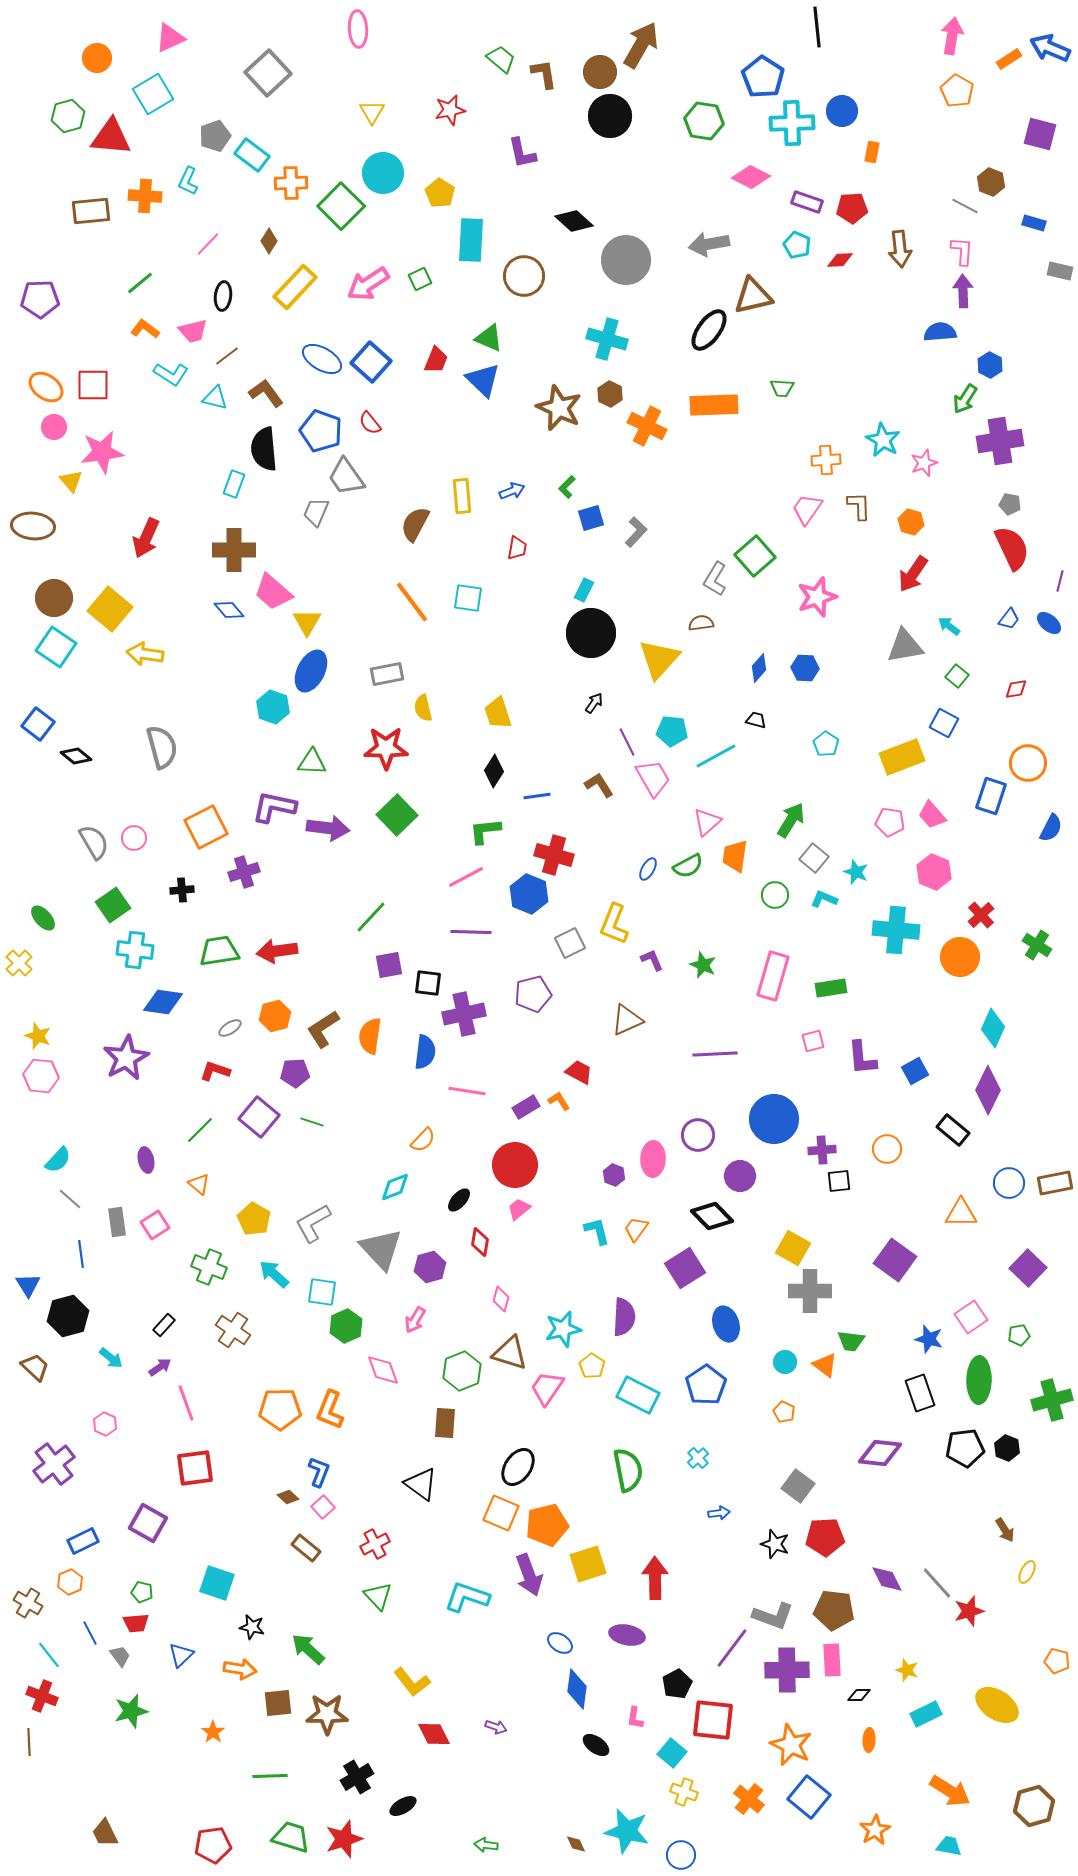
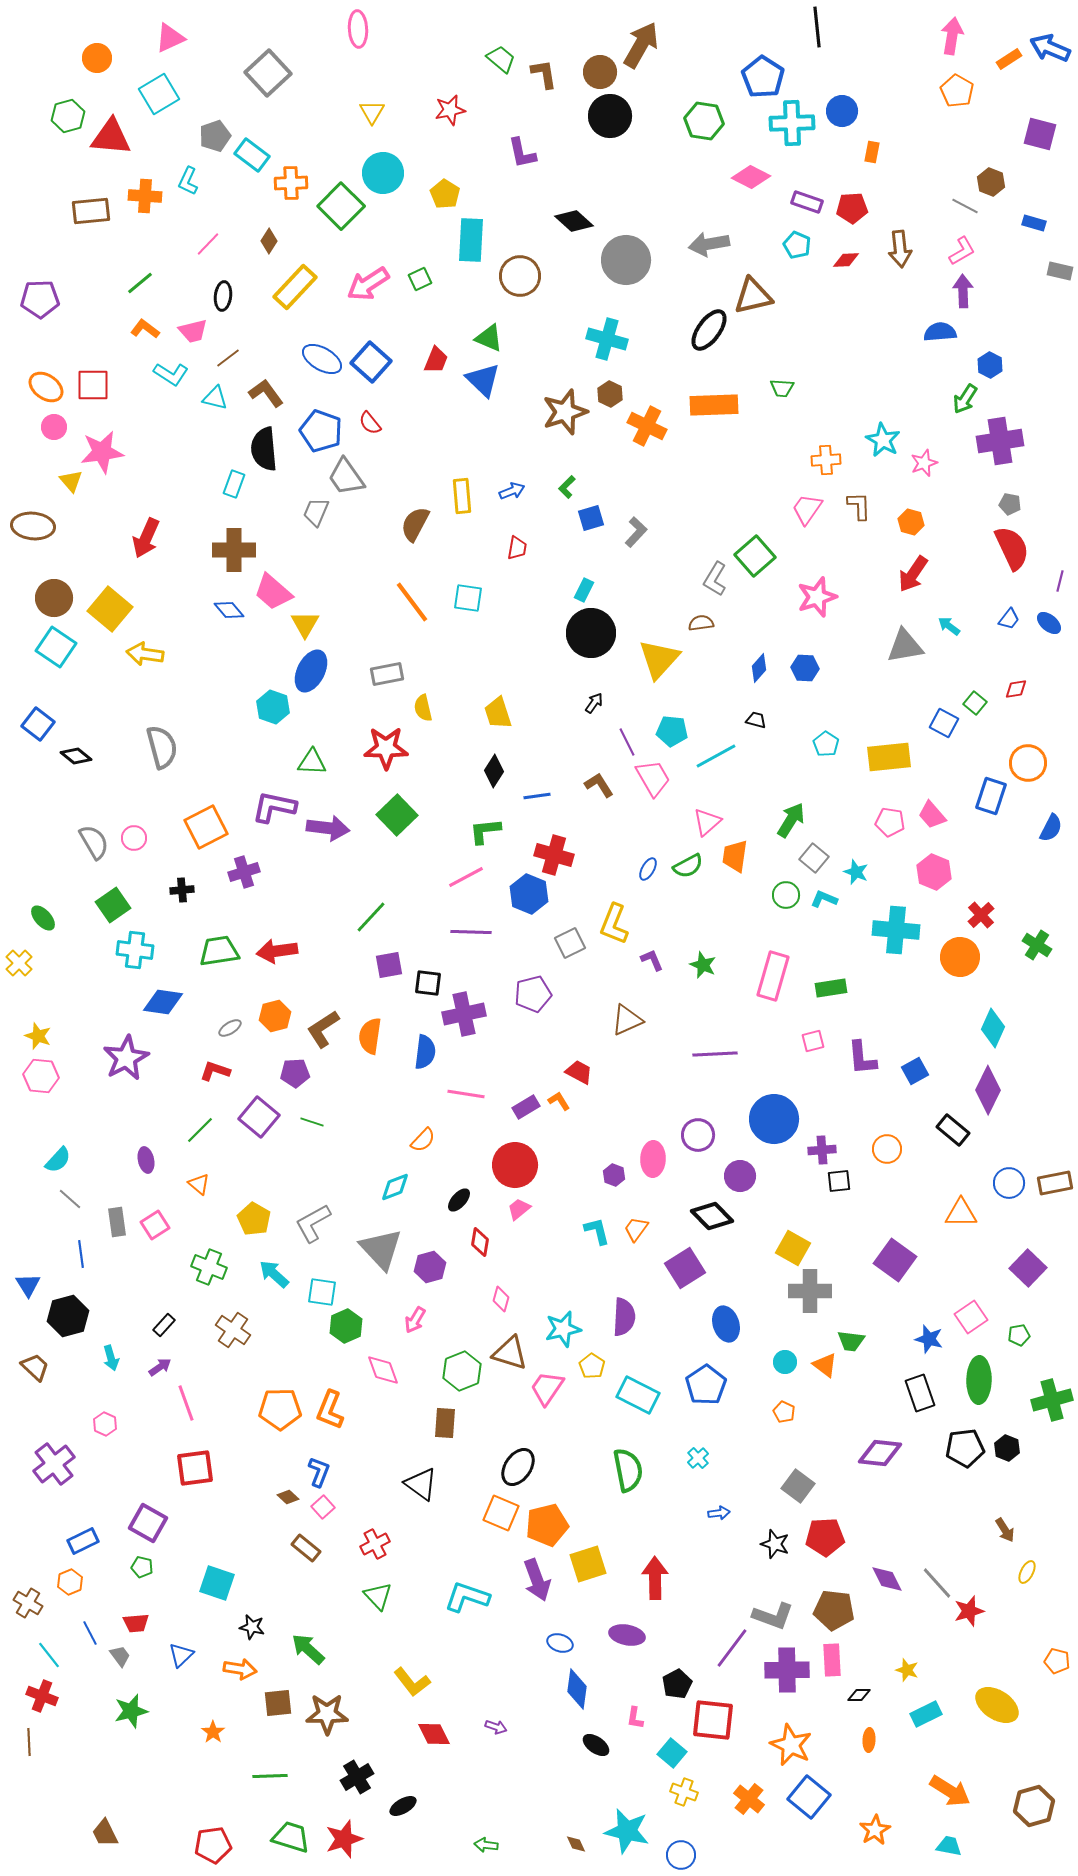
cyan square at (153, 94): moved 6 px right
yellow pentagon at (440, 193): moved 5 px right, 1 px down
pink L-shape at (962, 251): rotated 56 degrees clockwise
red diamond at (840, 260): moved 6 px right
brown circle at (524, 276): moved 4 px left
brown line at (227, 356): moved 1 px right, 2 px down
brown star at (559, 408): moved 6 px right, 4 px down; rotated 30 degrees clockwise
yellow triangle at (307, 622): moved 2 px left, 2 px down
green square at (957, 676): moved 18 px right, 27 px down
yellow rectangle at (902, 757): moved 13 px left; rotated 15 degrees clockwise
green circle at (775, 895): moved 11 px right
pink line at (467, 1091): moved 1 px left, 3 px down
cyan arrow at (111, 1358): rotated 35 degrees clockwise
purple arrow at (529, 1575): moved 8 px right, 5 px down
green pentagon at (142, 1592): moved 25 px up
blue ellipse at (560, 1643): rotated 15 degrees counterclockwise
